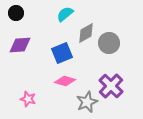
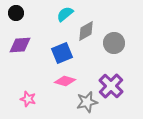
gray diamond: moved 2 px up
gray circle: moved 5 px right
gray star: rotated 10 degrees clockwise
